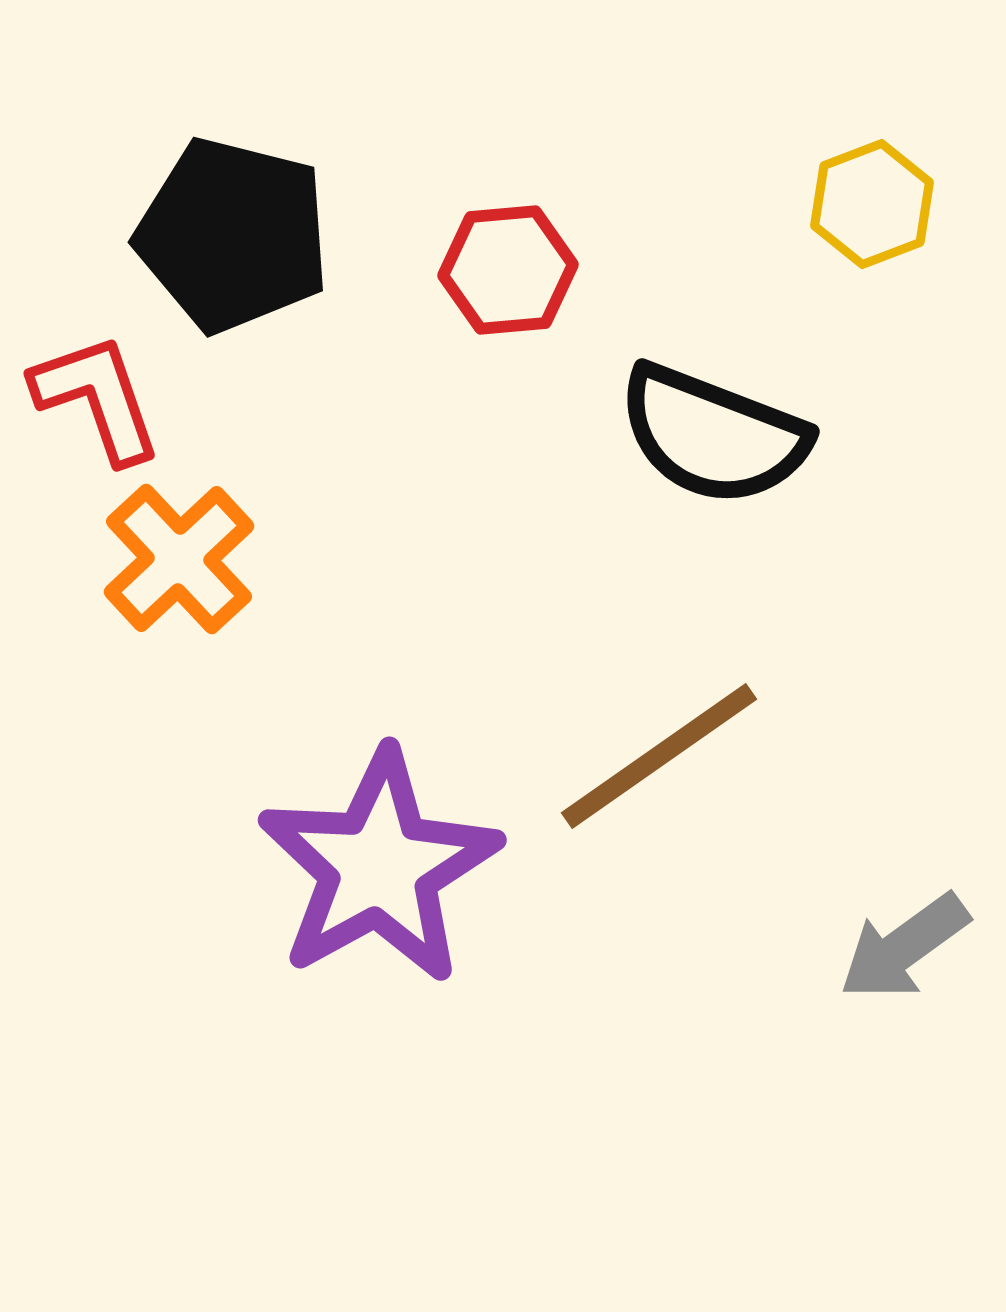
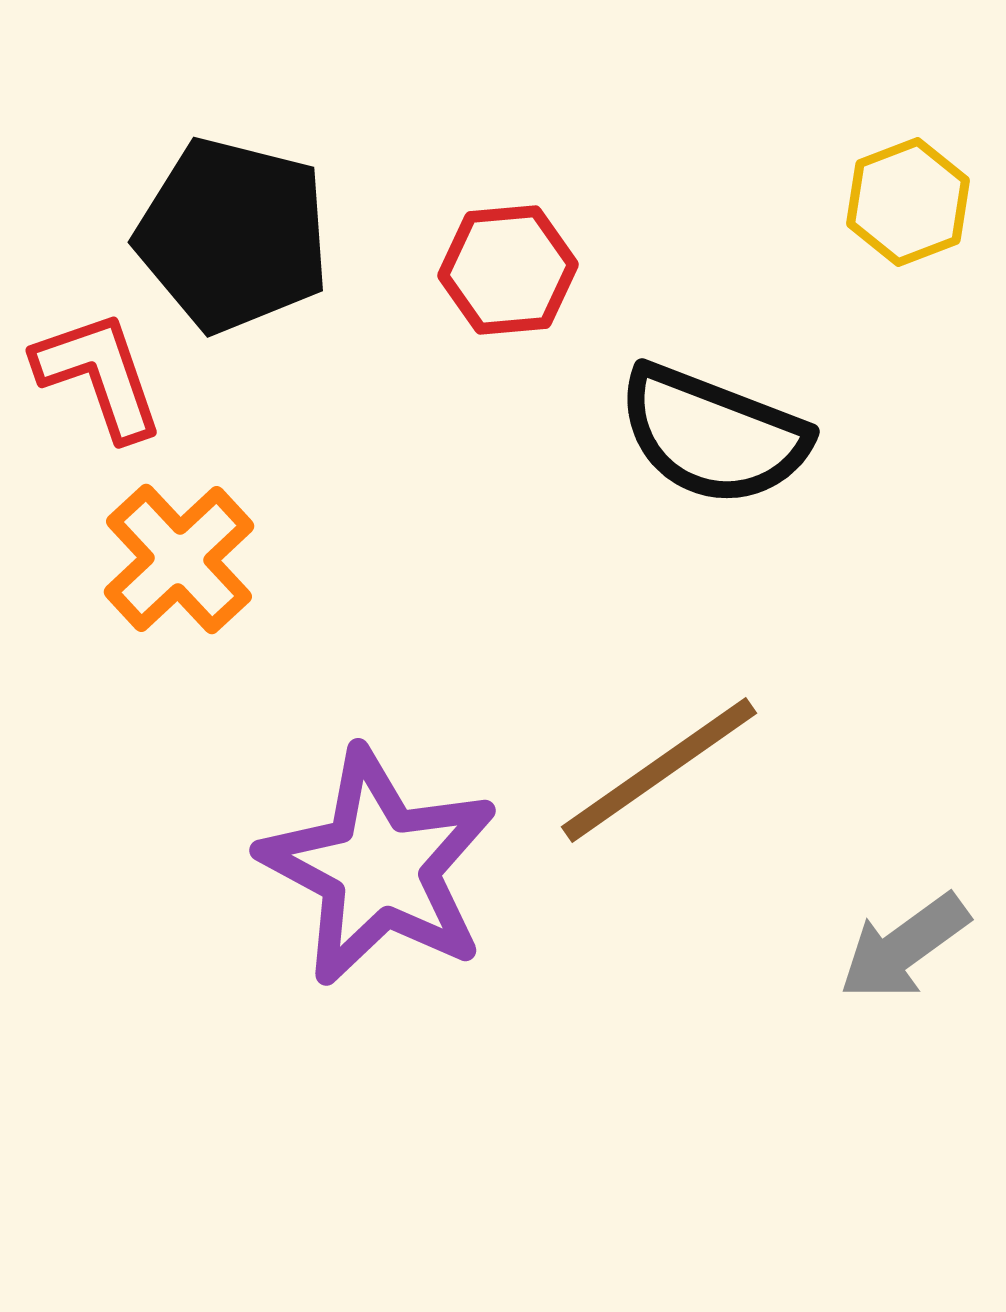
yellow hexagon: moved 36 px right, 2 px up
red L-shape: moved 2 px right, 23 px up
brown line: moved 14 px down
purple star: rotated 15 degrees counterclockwise
